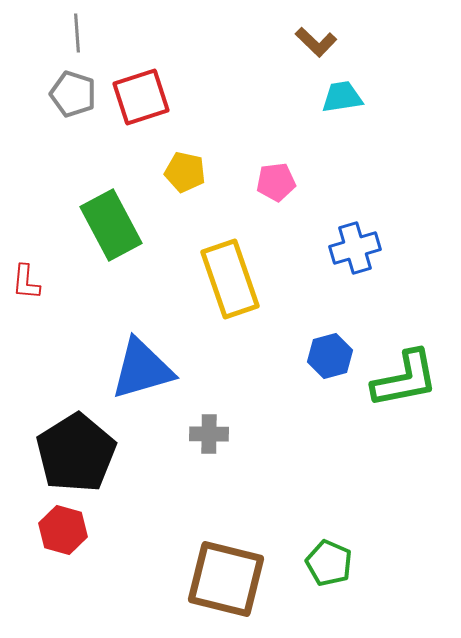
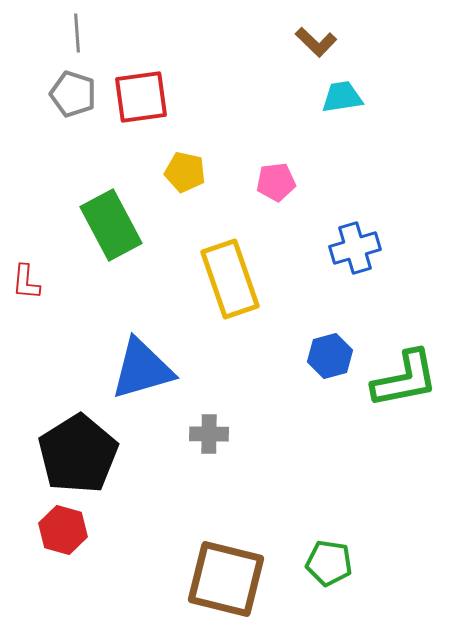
red square: rotated 10 degrees clockwise
black pentagon: moved 2 px right, 1 px down
green pentagon: rotated 15 degrees counterclockwise
